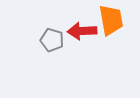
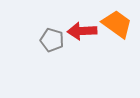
orange trapezoid: moved 6 px right, 4 px down; rotated 44 degrees counterclockwise
